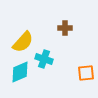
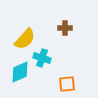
yellow semicircle: moved 2 px right, 3 px up
cyan cross: moved 2 px left, 1 px up
orange square: moved 19 px left, 11 px down
